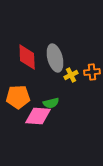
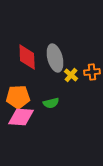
yellow cross: rotated 24 degrees counterclockwise
pink diamond: moved 17 px left, 1 px down
